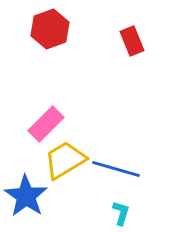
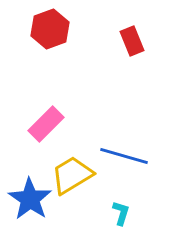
yellow trapezoid: moved 7 px right, 15 px down
blue line: moved 8 px right, 13 px up
blue star: moved 4 px right, 3 px down
